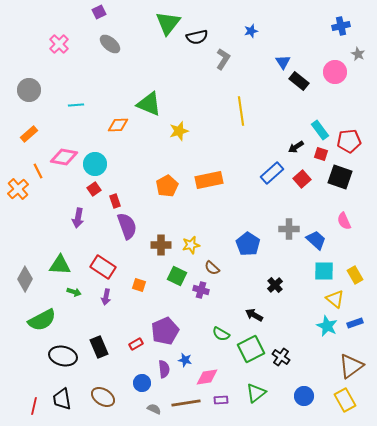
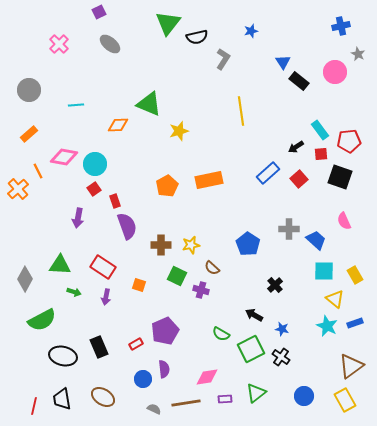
red square at (321, 154): rotated 24 degrees counterclockwise
blue rectangle at (272, 173): moved 4 px left
red square at (302, 179): moved 3 px left
blue star at (185, 360): moved 97 px right, 31 px up
blue circle at (142, 383): moved 1 px right, 4 px up
purple rectangle at (221, 400): moved 4 px right, 1 px up
